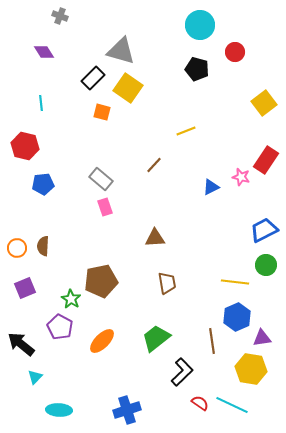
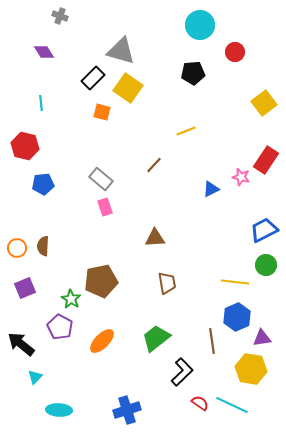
black pentagon at (197, 69): moved 4 px left, 4 px down; rotated 20 degrees counterclockwise
blue triangle at (211, 187): moved 2 px down
